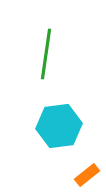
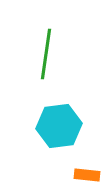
orange rectangle: rotated 45 degrees clockwise
